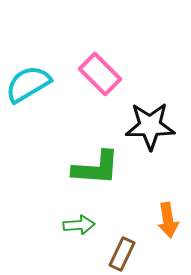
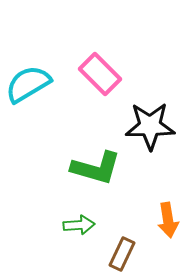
green L-shape: rotated 12 degrees clockwise
